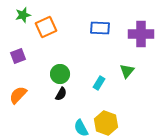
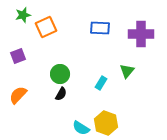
cyan rectangle: moved 2 px right
cyan semicircle: rotated 30 degrees counterclockwise
